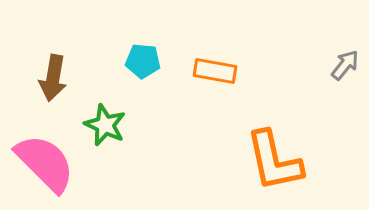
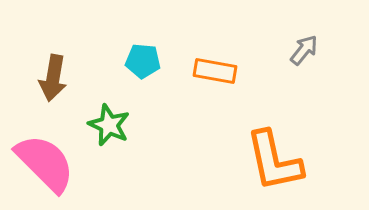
gray arrow: moved 41 px left, 15 px up
green star: moved 4 px right
